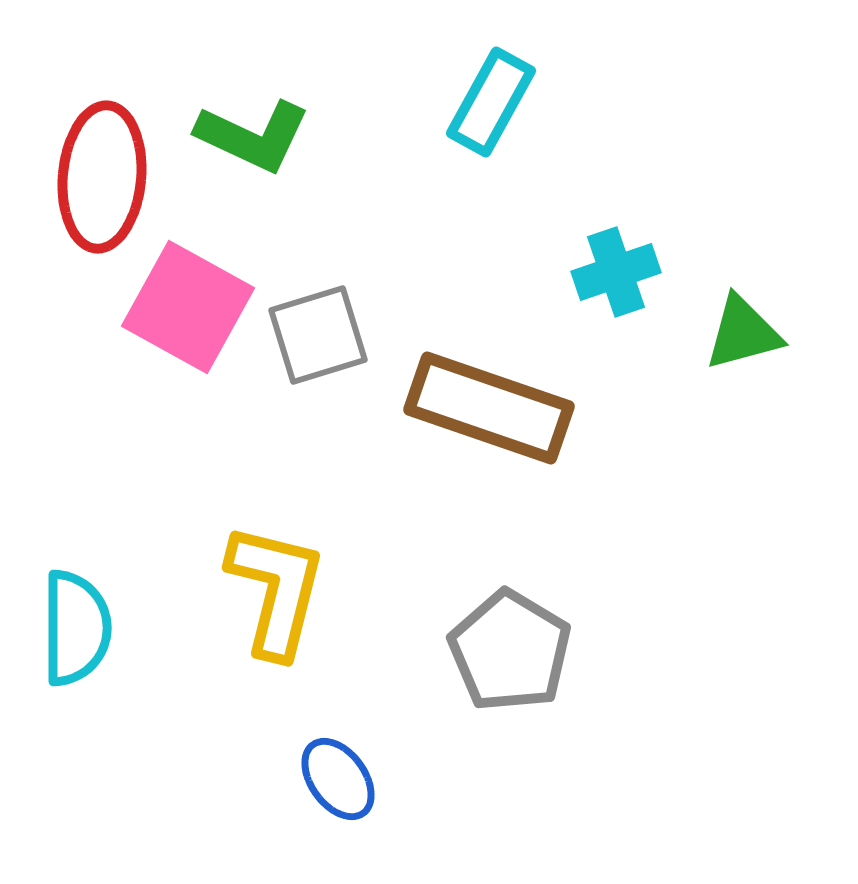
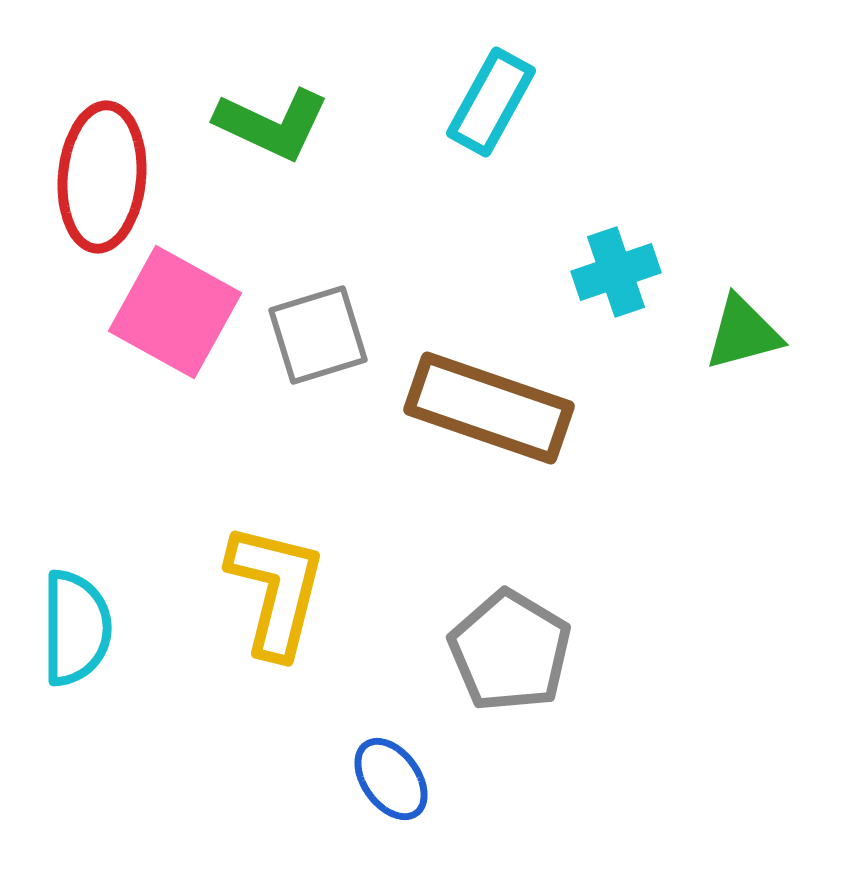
green L-shape: moved 19 px right, 12 px up
pink square: moved 13 px left, 5 px down
blue ellipse: moved 53 px right
